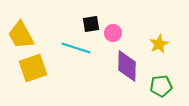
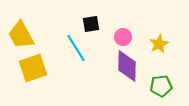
pink circle: moved 10 px right, 4 px down
cyan line: rotated 40 degrees clockwise
